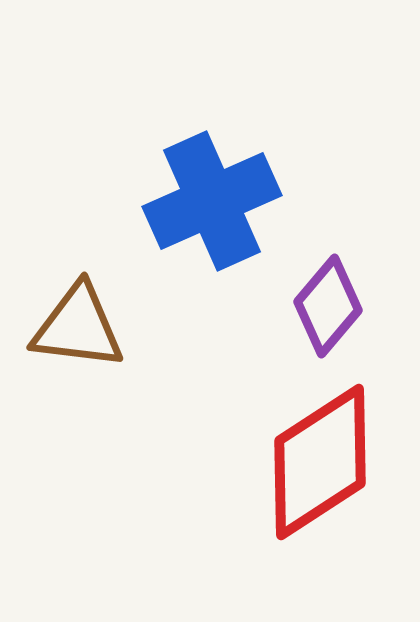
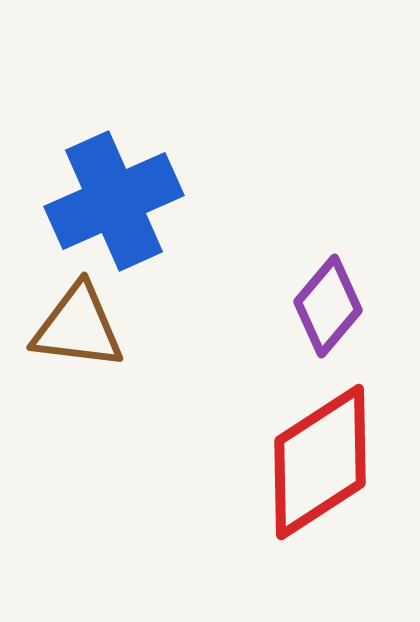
blue cross: moved 98 px left
